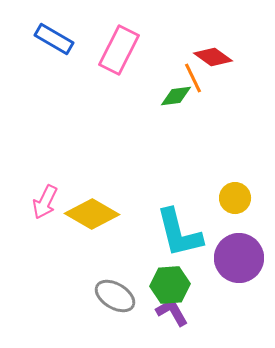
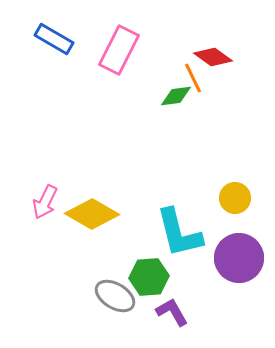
green hexagon: moved 21 px left, 8 px up
